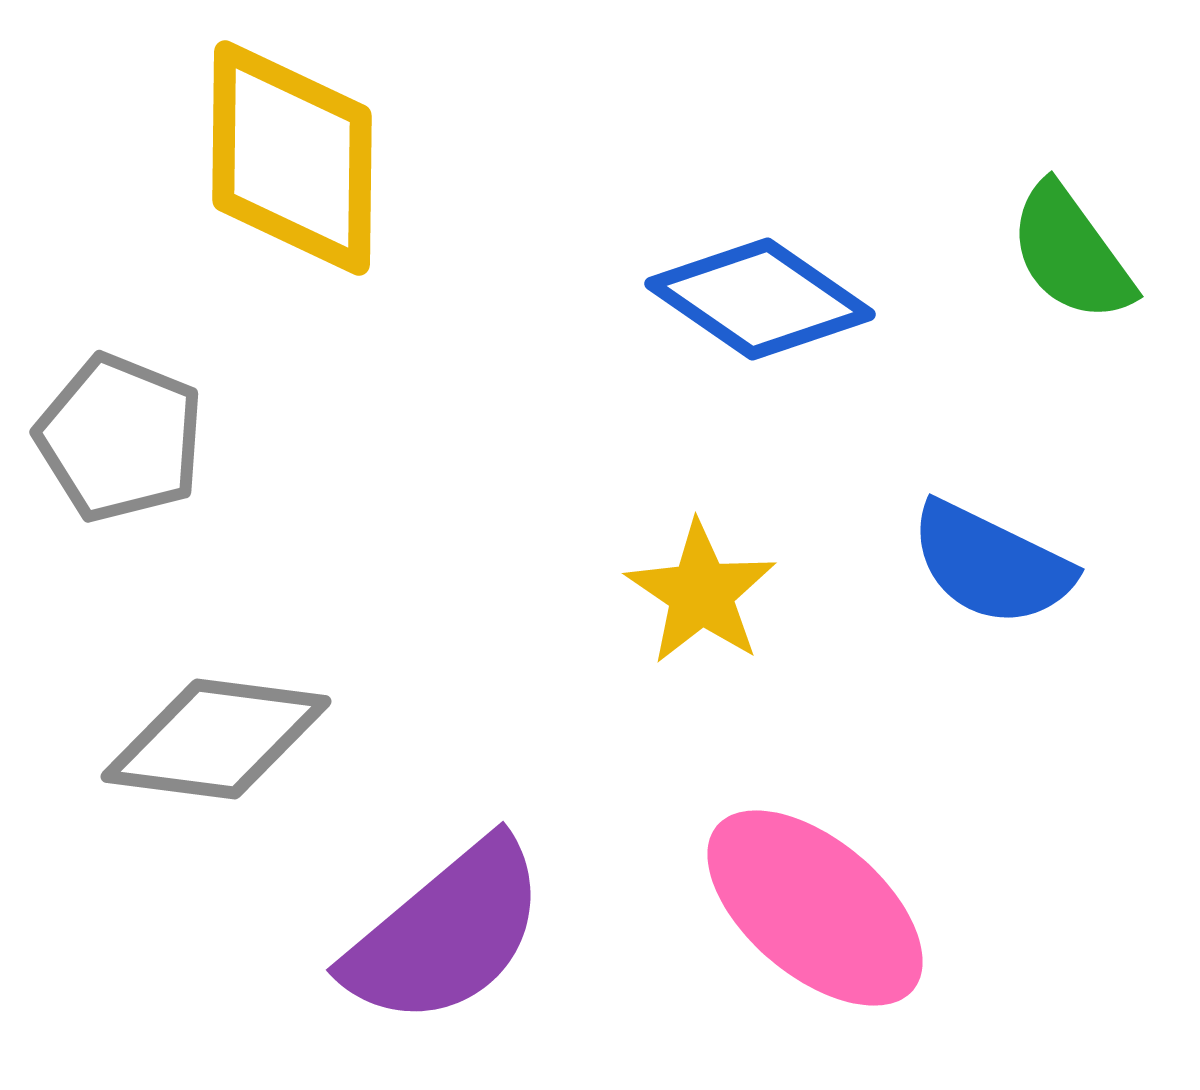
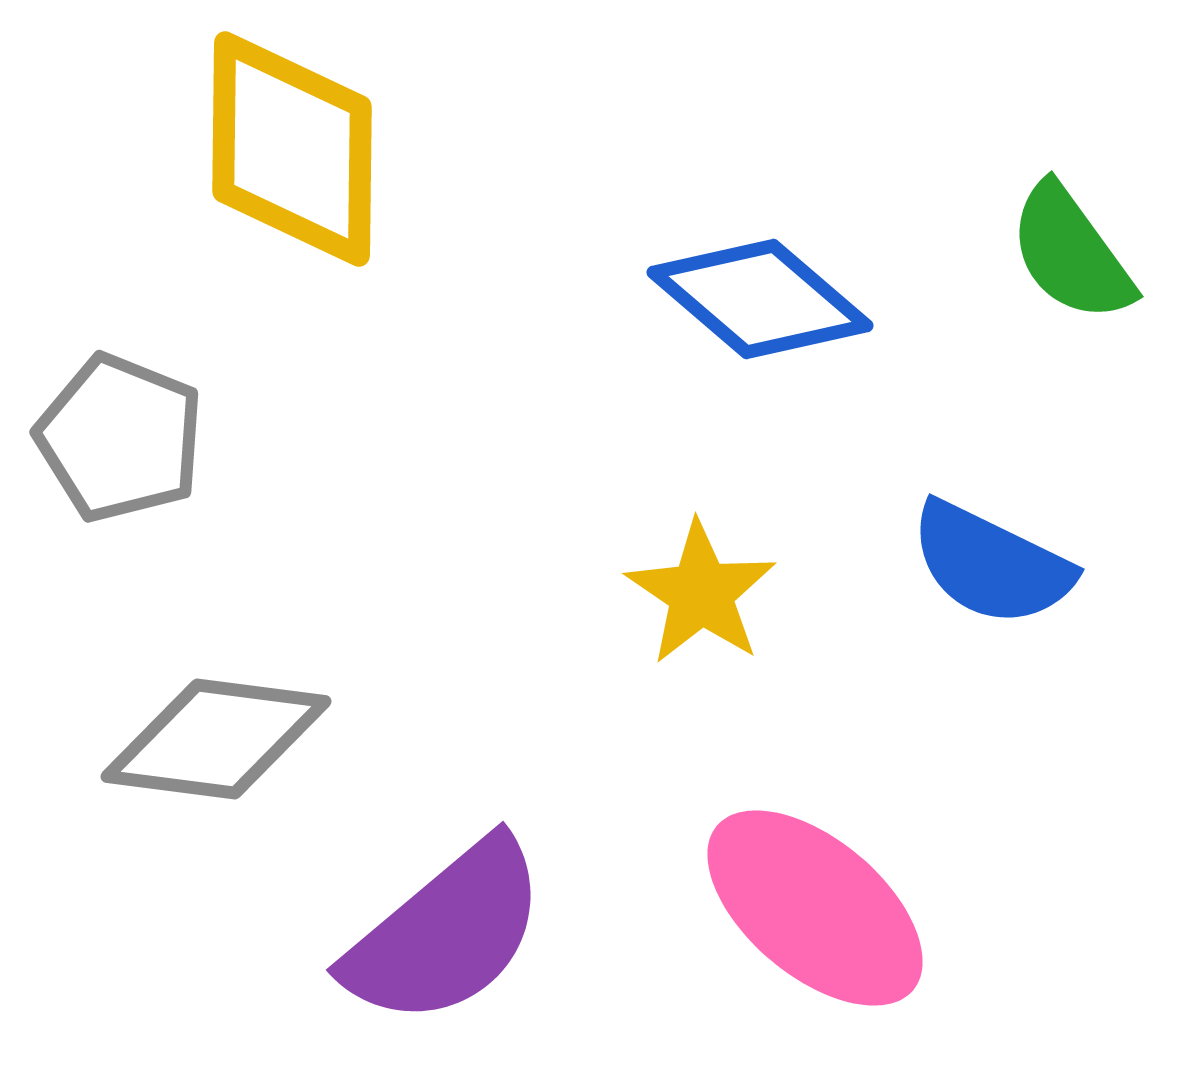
yellow diamond: moved 9 px up
blue diamond: rotated 6 degrees clockwise
